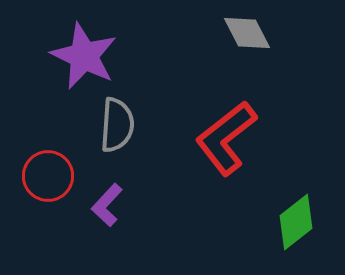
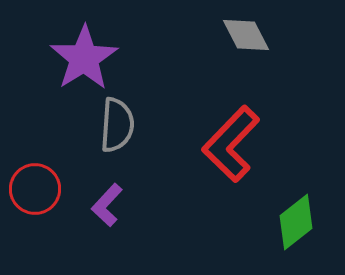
gray diamond: moved 1 px left, 2 px down
purple star: moved 2 px down; rotated 14 degrees clockwise
red L-shape: moved 5 px right, 6 px down; rotated 8 degrees counterclockwise
red circle: moved 13 px left, 13 px down
